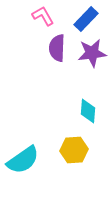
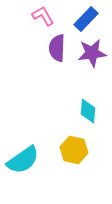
yellow hexagon: rotated 16 degrees clockwise
